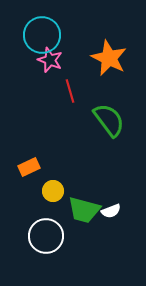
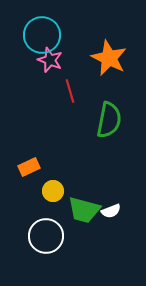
green semicircle: rotated 48 degrees clockwise
